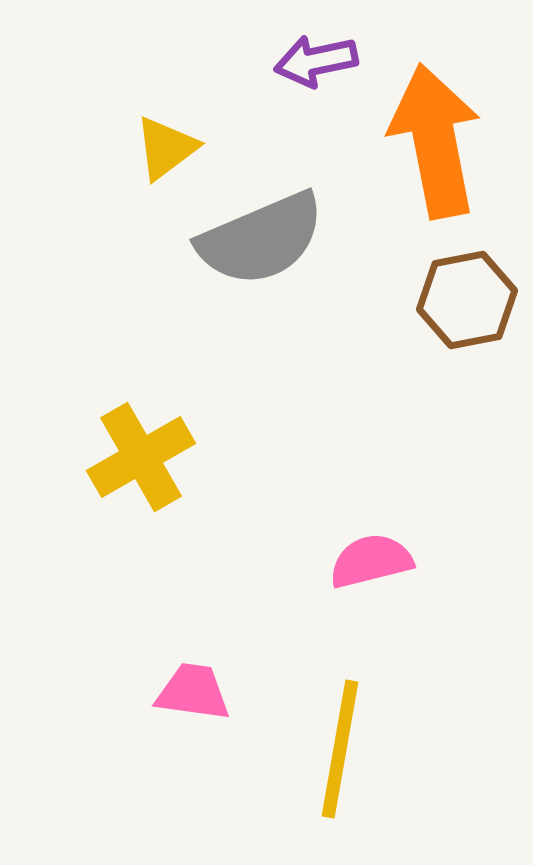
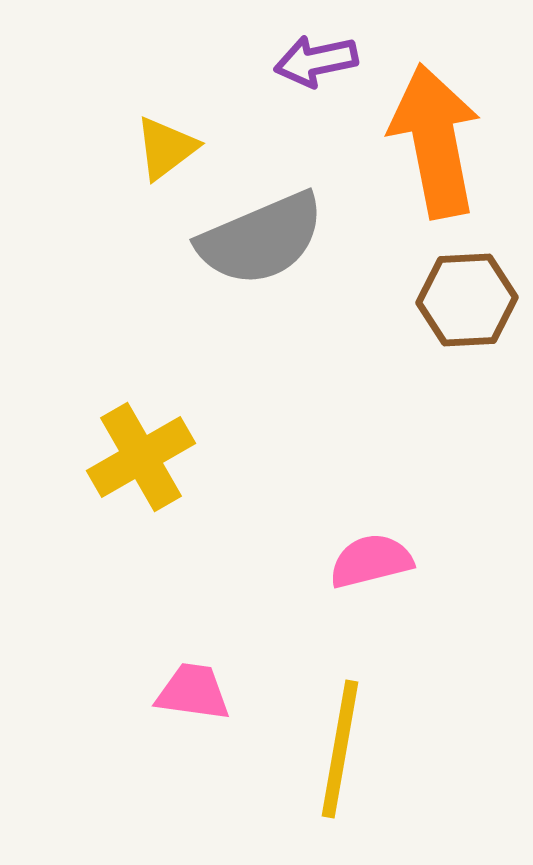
brown hexagon: rotated 8 degrees clockwise
